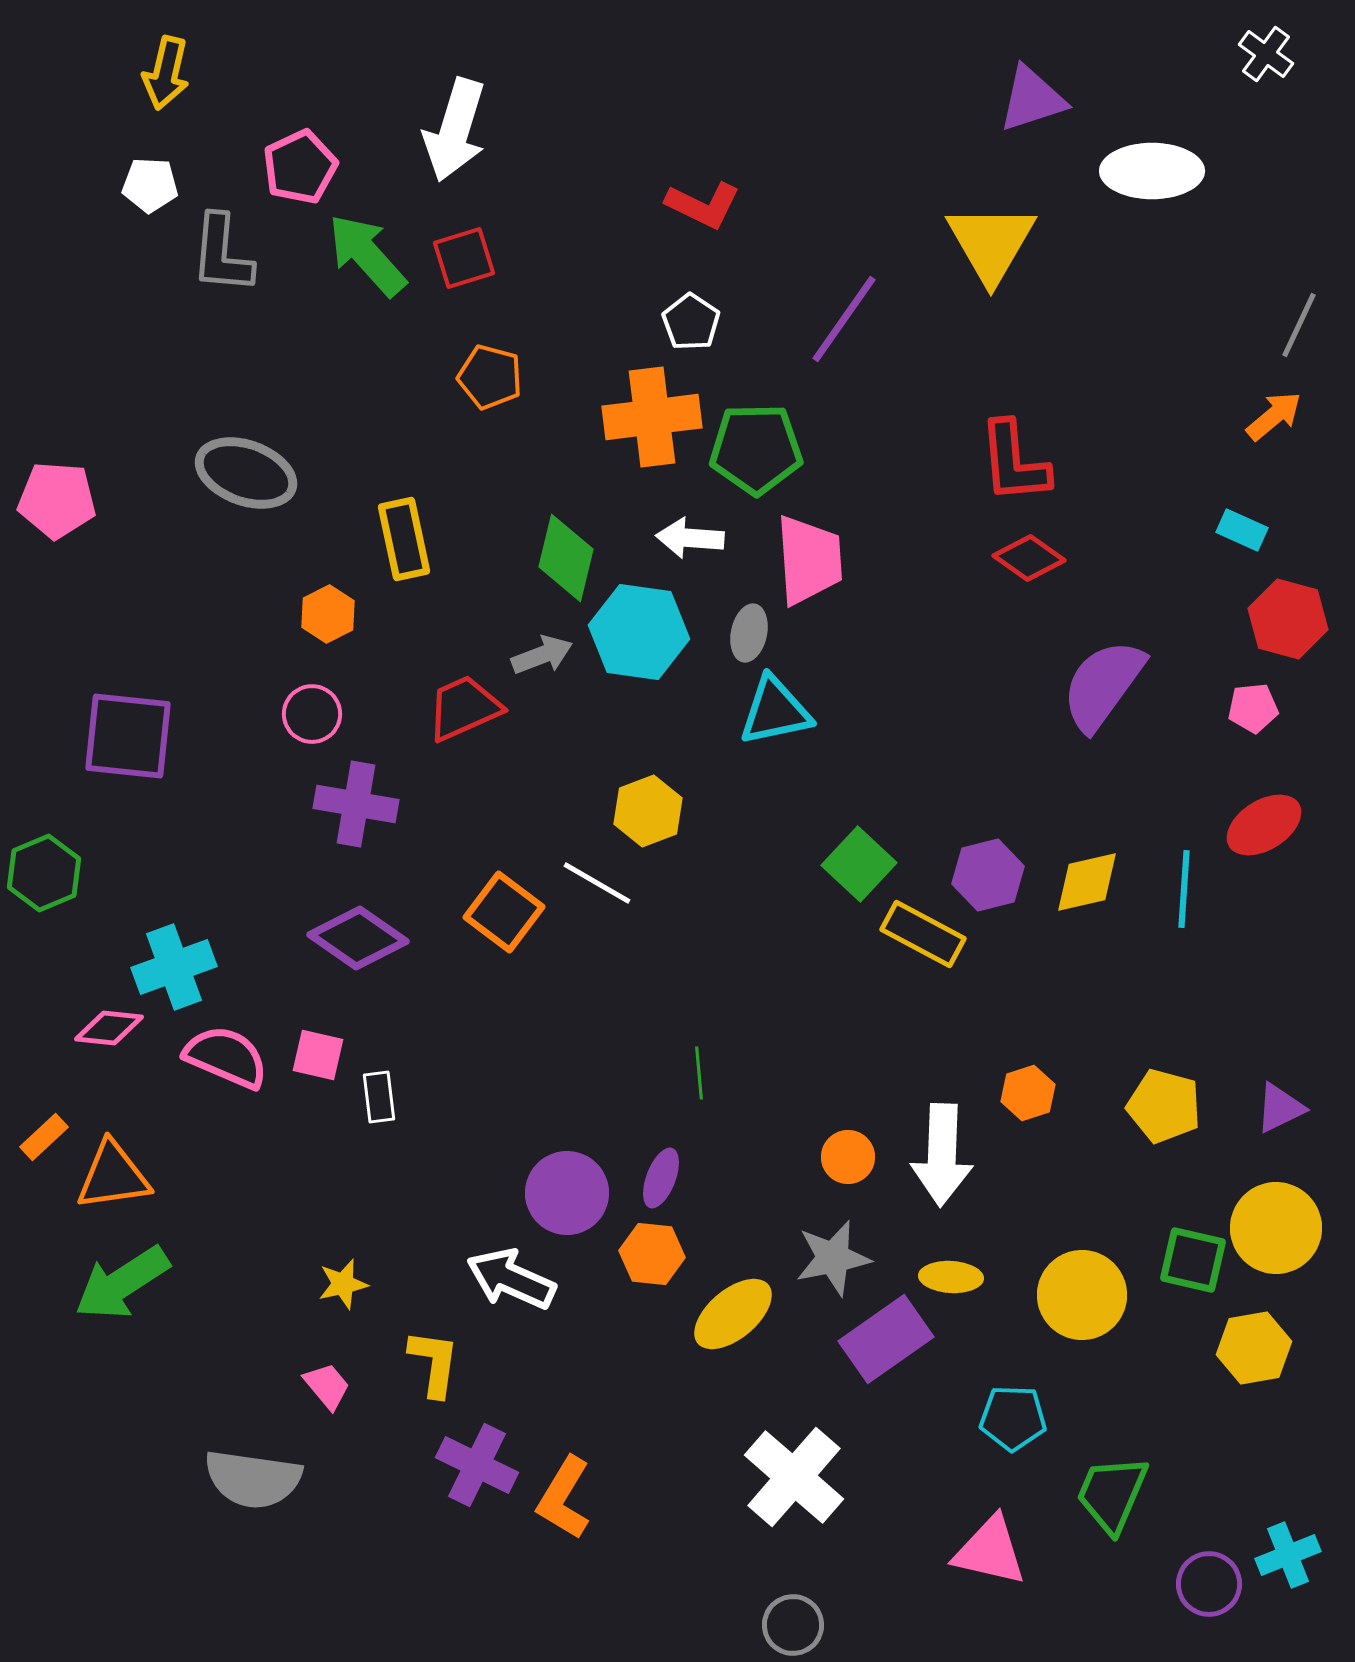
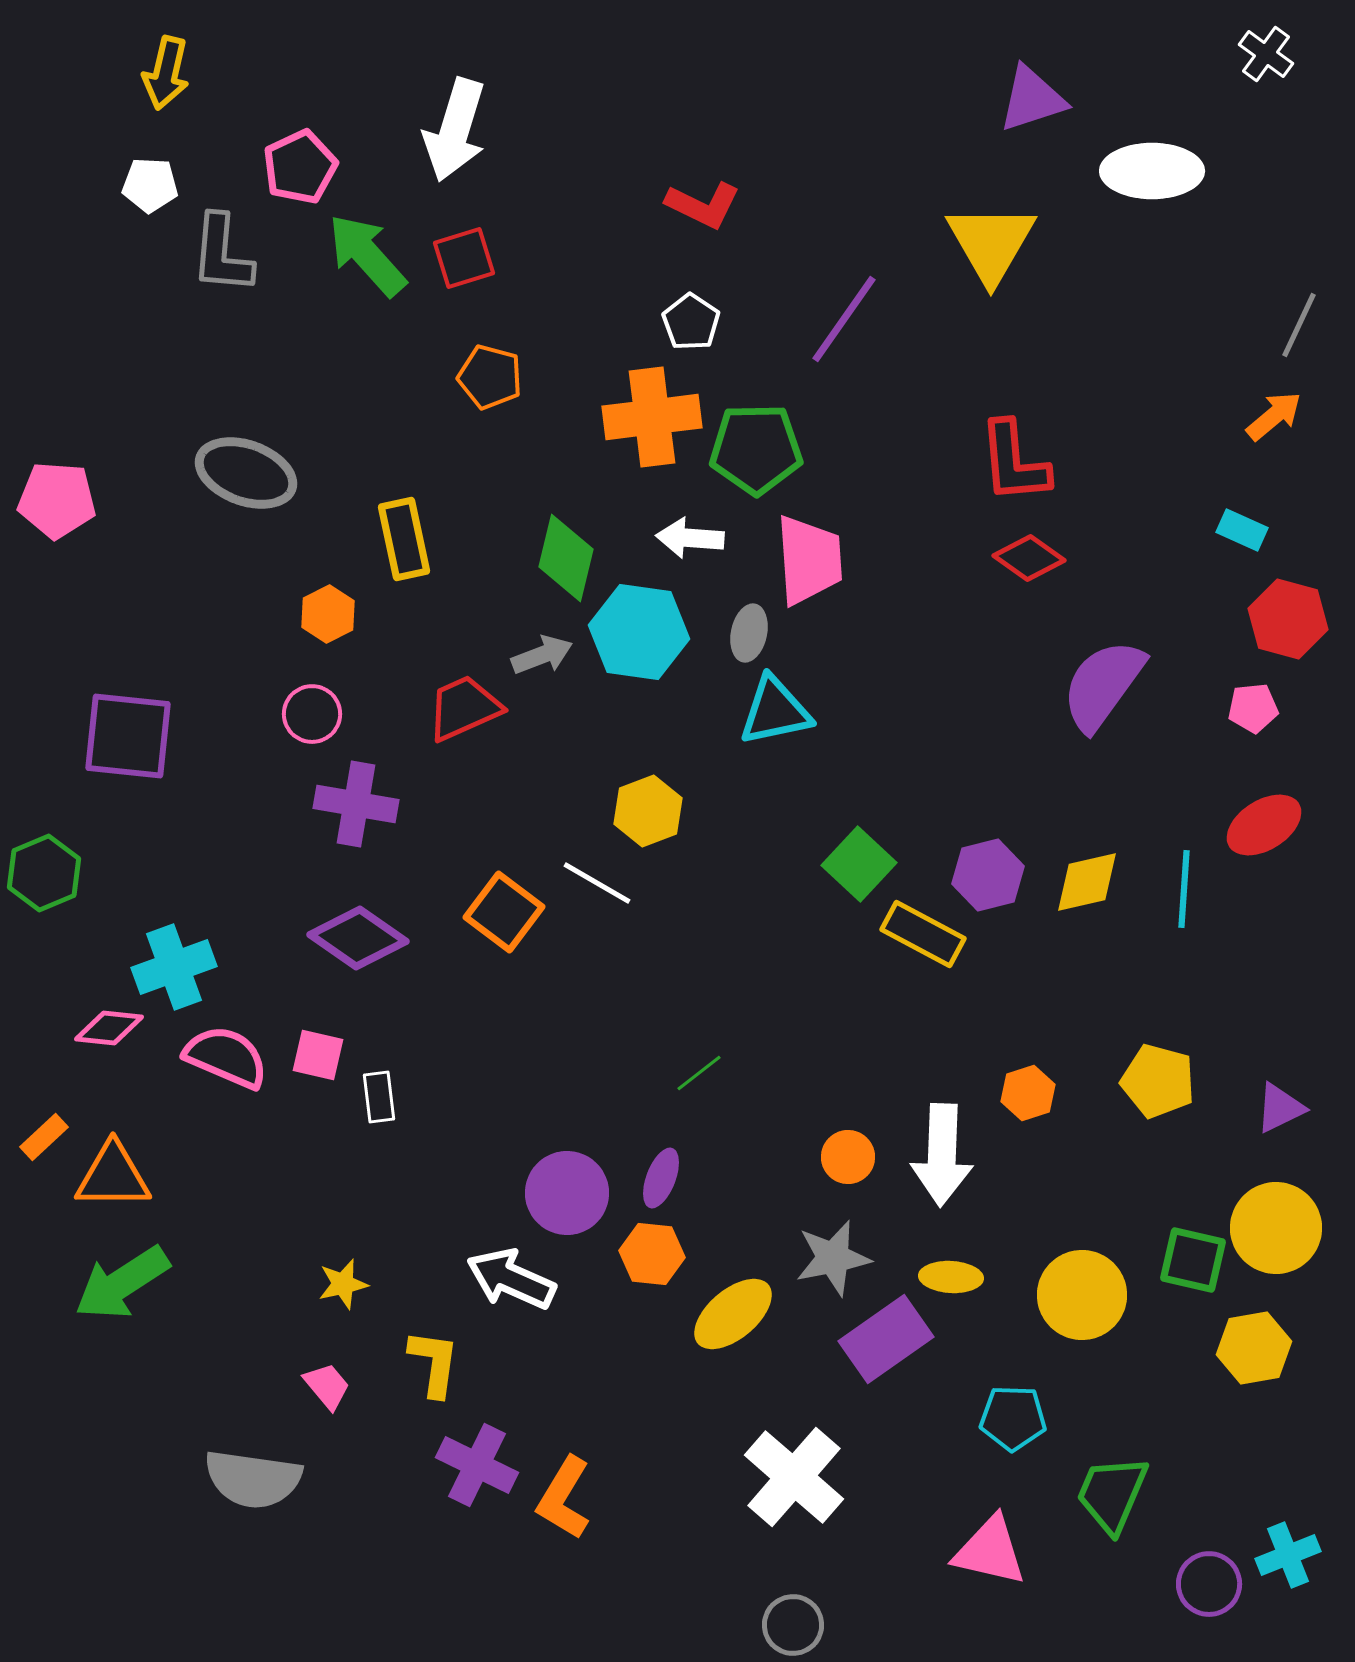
green line at (699, 1073): rotated 57 degrees clockwise
yellow pentagon at (1164, 1106): moved 6 px left, 25 px up
orange triangle at (113, 1176): rotated 8 degrees clockwise
